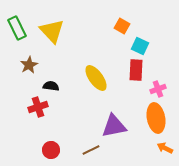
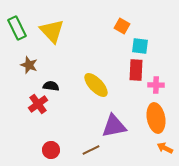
cyan square: rotated 18 degrees counterclockwise
brown star: rotated 24 degrees counterclockwise
yellow ellipse: moved 7 px down; rotated 8 degrees counterclockwise
pink cross: moved 2 px left, 4 px up; rotated 21 degrees clockwise
red cross: moved 3 px up; rotated 18 degrees counterclockwise
